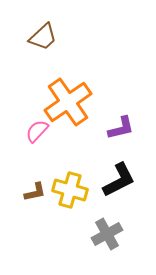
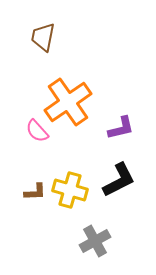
brown trapezoid: rotated 144 degrees clockwise
pink semicircle: rotated 85 degrees counterclockwise
brown L-shape: rotated 10 degrees clockwise
gray cross: moved 12 px left, 7 px down
